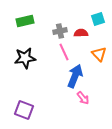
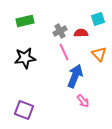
gray cross: rotated 16 degrees counterclockwise
pink arrow: moved 3 px down
